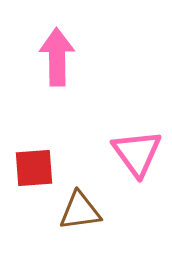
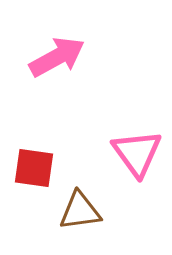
pink arrow: rotated 62 degrees clockwise
red square: rotated 12 degrees clockwise
